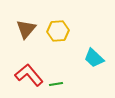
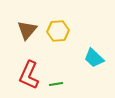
brown triangle: moved 1 px right, 1 px down
red L-shape: rotated 116 degrees counterclockwise
